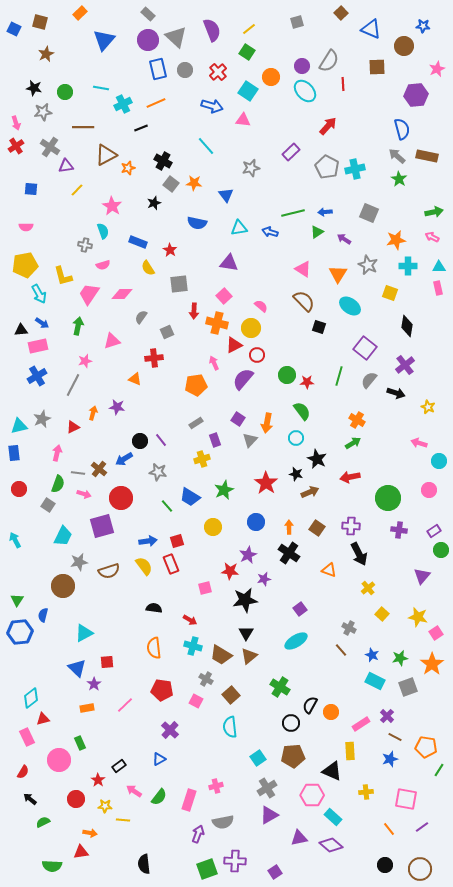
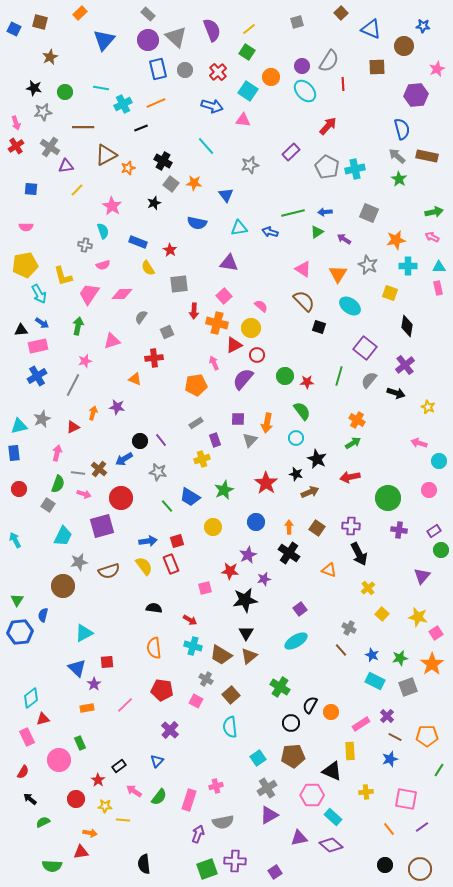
brown star at (46, 54): moved 4 px right, 3 px down
gray star at (251, 168): moved 1 px left, 3 px up
green circle at (287, 375): moved 2 px left, 1 px down
purple square at (238, 419): rotated 32 degrees counterclockwise
orange pentagon at (426, 747): moved 1 px right, 11 px up; rotated 10 degrees counterclockwise
blue triangle at (159, 759): moved 2 px left, 2 px down; rotated 16 degrees counterclockwise
